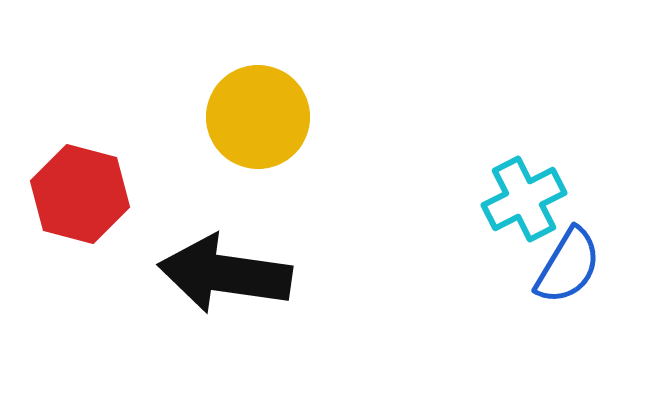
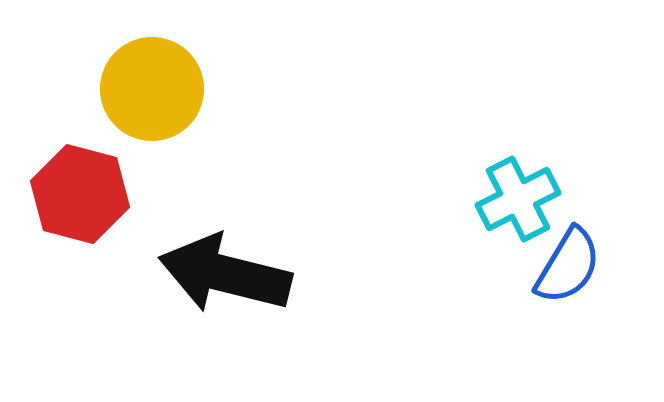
yellow circle: moved 106 px left, 28 px up
cyan cross: moved 6 px left
black arrow: rotated 6 degrees clockwise
